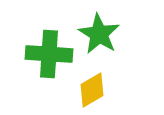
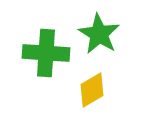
green cross: moved 3 px left, 1 px up
